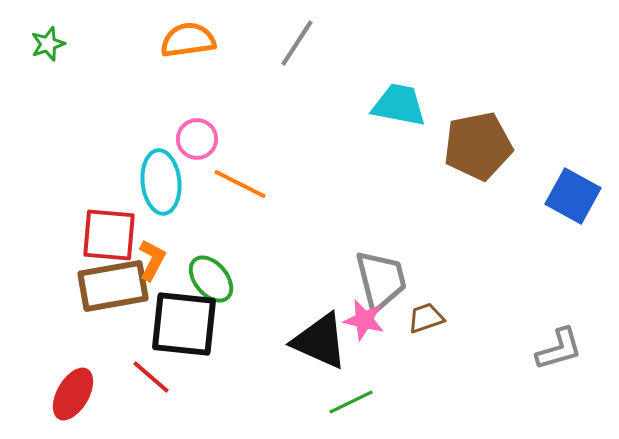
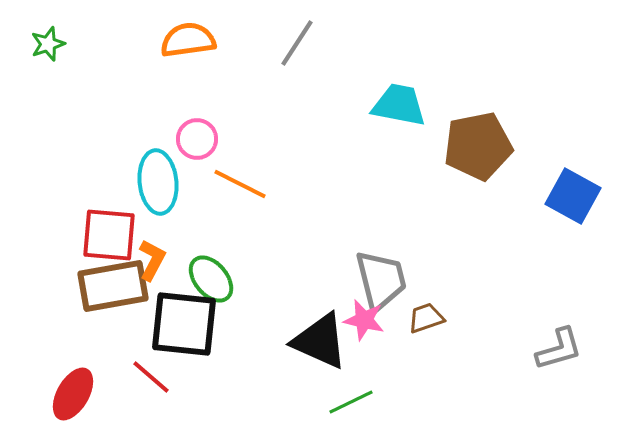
cyan ellipse: moved 3 px left
